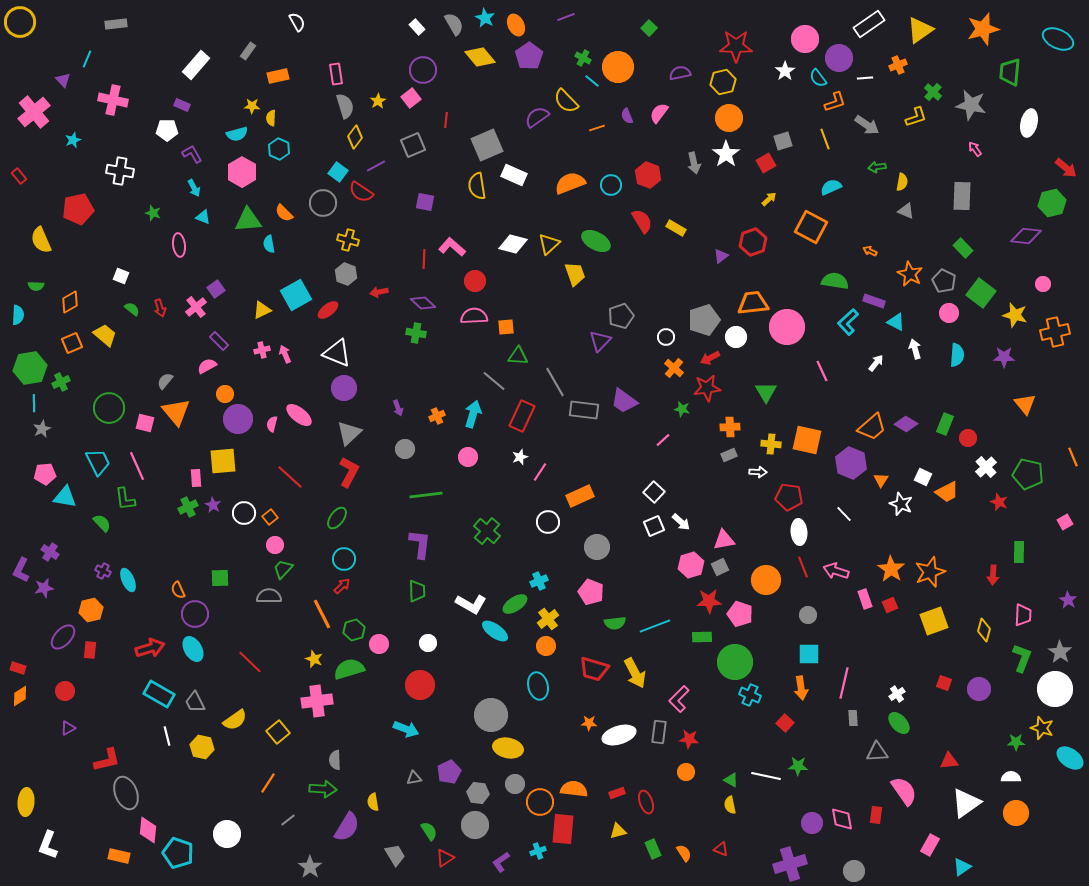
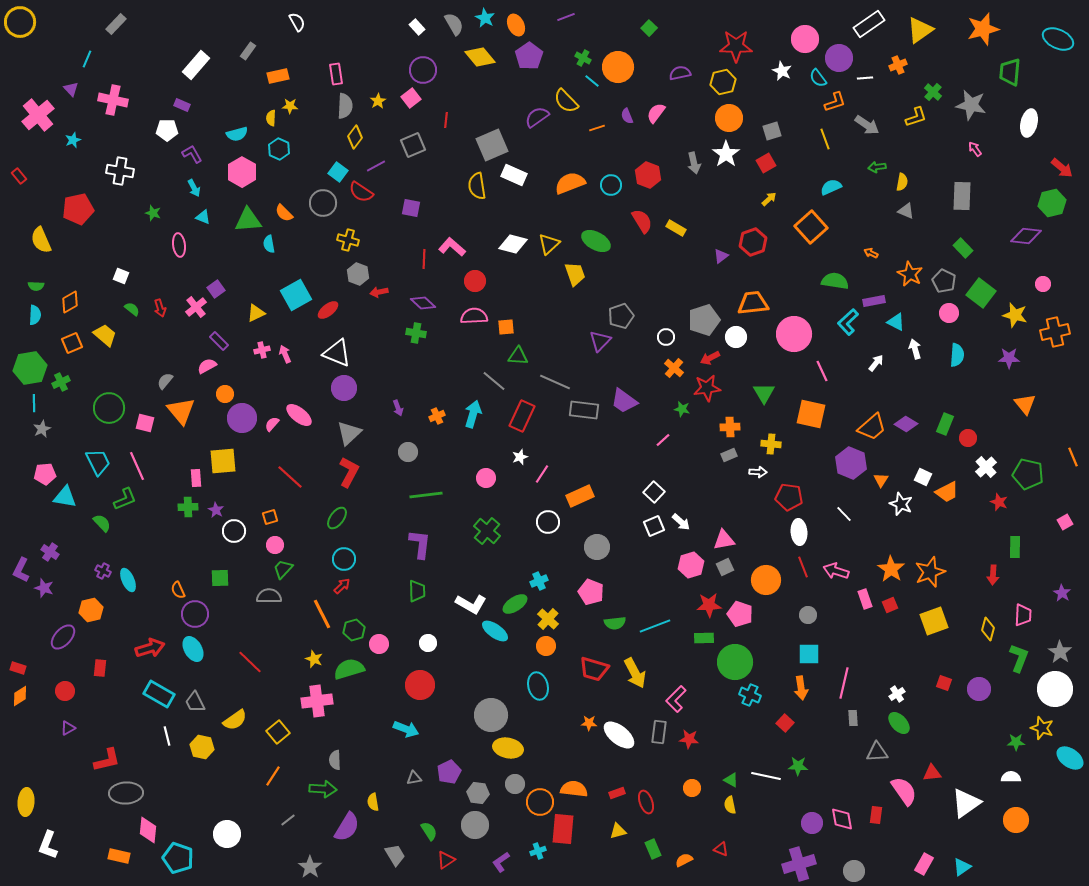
gray rectangle at (116, 24): rotated 40 degrees counterclockwise
white star at (785, 71): moved 3 px left; rotated 12 degrees counterclockwise
purple triangle at (63, 80): moved 8 px right, 9 px down
yellow star at (252, 106): moved 38 px right
gray semicircle at (345, 106): rotated 20 degrees clockwise
pink cross at (34, 112): moved 4 px right, 3 px down
pink semicircle at (659, 113): moved 3 px left
gray square at (783, 141): moved 11 px left, 10 px up
gray square at (487, 145): moved 5 px right
red arrow at (1066, 168): moved 4 px left
purple square at (425, 202): moved 14 px left, 6 px down
orange square at (811, 227): rotated 20 degrees clockwise
orange arrow at (870, 251): moved 1 px right, 2 px down
gray hexagon at (346, 274): moved 12 px right
purple rectangle at (874, 301): rotated 30 degrees counterclockwise
yellow triangle at (262, 310): moved 6 px left, 3 px down
cyan semicircle at (18, 315): moved 17 px right
pink circle at (787, 327): moved 7 px right, 7 px down
purple star at (1004, 357): moved 5 px right, 1 px down
gray line at (555, 382): rotated 36 degrees counterclockwise
green triangle at (766, 392): moved 2 px left, 1 px down
orange triangle at (176, 412): moved 5 px right, 1 px up
purple circle at (238, 419): moved 4 px right, 1 px up
pink semicircle at (272, 424): rotated 28 degrees clockwise
orange square at (807, 440): moved 4 px right, 26 px up
gray circle at (405, 449): moved 3 px right, 3 px down
pink circle at (468, 457): moved 18 px right, 21 px down
pink line at (540, 472): moved 2 px right, 2 px down
green L-shape at (125, 499): rotated 105 degrees counterclockwise
purple star at (213, 505): moved 3 px right, 5 px down
green cross at (188, 507): rotated 24 degrees clockwise
white circle at (244, 513): moved 10 px left, 18 px down
orange square at (270, 517): rotated 21 degrees clockwise
green rectangle at (1019, 552): moved 4 px left, 5 px up
gray square at (720, 567): moved 5 px right
purple star at (44, 588): rotated 30 degrees clockwise
purple star at (1068, 600): moved 6 px left, 7 px up
red star at (709, 601): moved 4 px down
yellow cross at (548, 619): rotated 10 degrees counterclockwise
yellow diamond at (984, 630): moved 4 px right, 1 px up
green rectangle at (702, 637): moved 2 px right, 1 px down
red rectangle at (90, 650): moved 10 px right, 18 px down
green L-shape at (1022, 658): moved 3 px left
pink L-shape at (679, 699): moved 3 px left
white ellipse at (619, 735): rotated 56 degrees clockwise
red triangle at (949, 761): moved 17 px left, 12 px down
orange circle at (686, 772): moved 6 px right, 16 px down
orange line at (268, 783): moved 5 px right, 7 px up
gray ellipse at (126, 793): rotated 72 degrees counterclockwise
orange circle at (1016, 813): moved 7 px down
pink rectangle at (930, 845): moved 6 px left, 19 px down
cyan pentagon at (178, 853): moved 5 px down
orange semicircle at (684, 853): moved 7 px down; rotated 84 degrees counterclockwise
red triangle at (445, 858): moved 1 px right, 2 px down
purple cross at (790, 864): moved 9 px right
